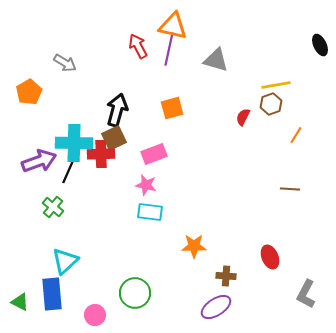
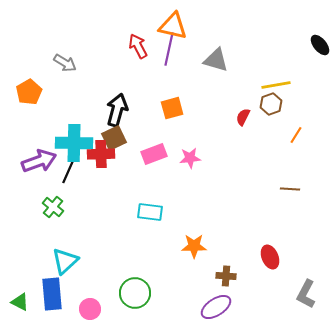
black ellipse: rotated 15 degrees counterclockwise
pink star: moved 44 px right, 27 px up; rotated 20 degrees counterclockwise
pink circle: moved 5 px left, 6 px up
